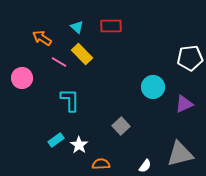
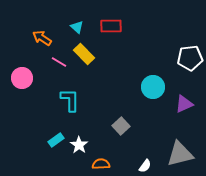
yellow rectangle: moved 2 px right
